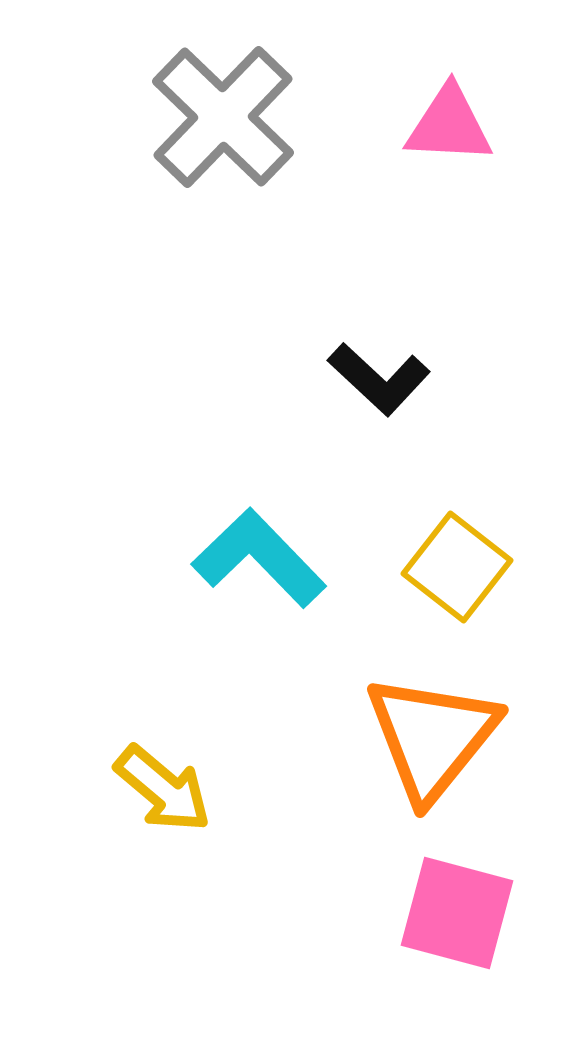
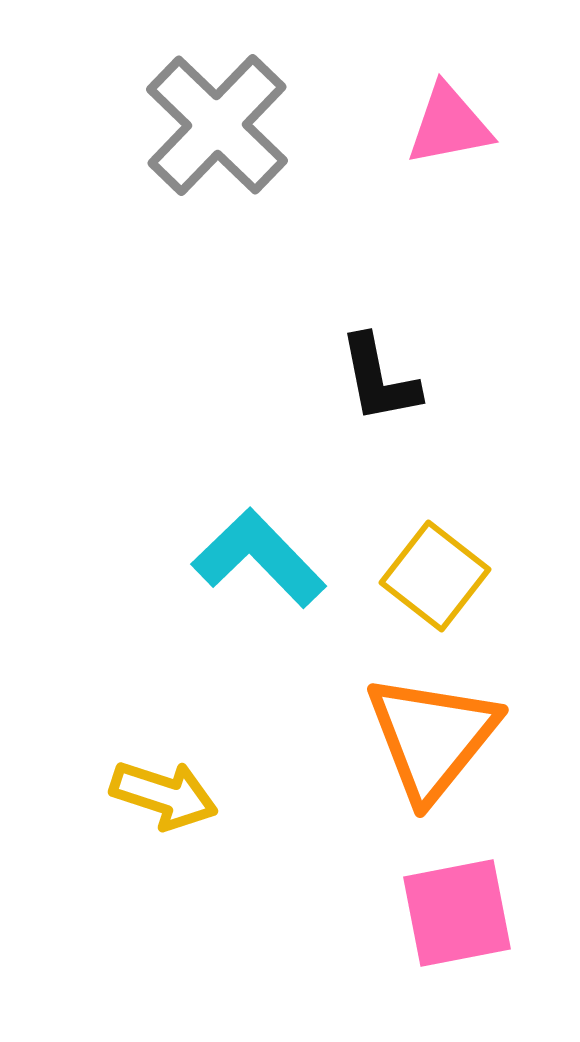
gray cross: moved 6 px left, 8 px down
pink triangle: rotated 14 degrees counterclockwise
black L-shape: rotated 36 degrees clockwise
yellow square: moved 22 px left, 9 px down
yellow arrow: moved 1 px right, 6 px down; rotated 22 degrees counterclockwise
pink square: rotated 26 degrees counterclockwise
